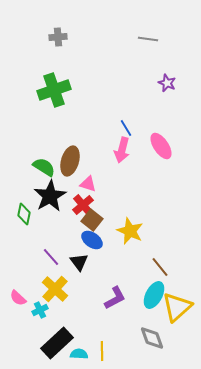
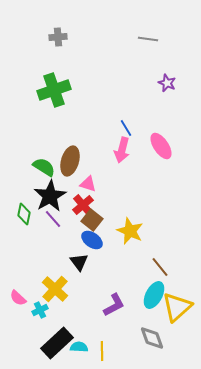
purple line: moved 2 px right, 38 px up
purple L-shape: moved 1 px left, 7 px down
cyan semicircle: moved 7 px up
